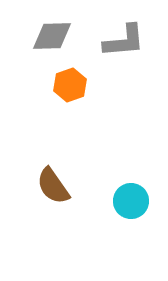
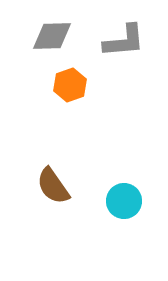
cyan circle: moved 7 px left
